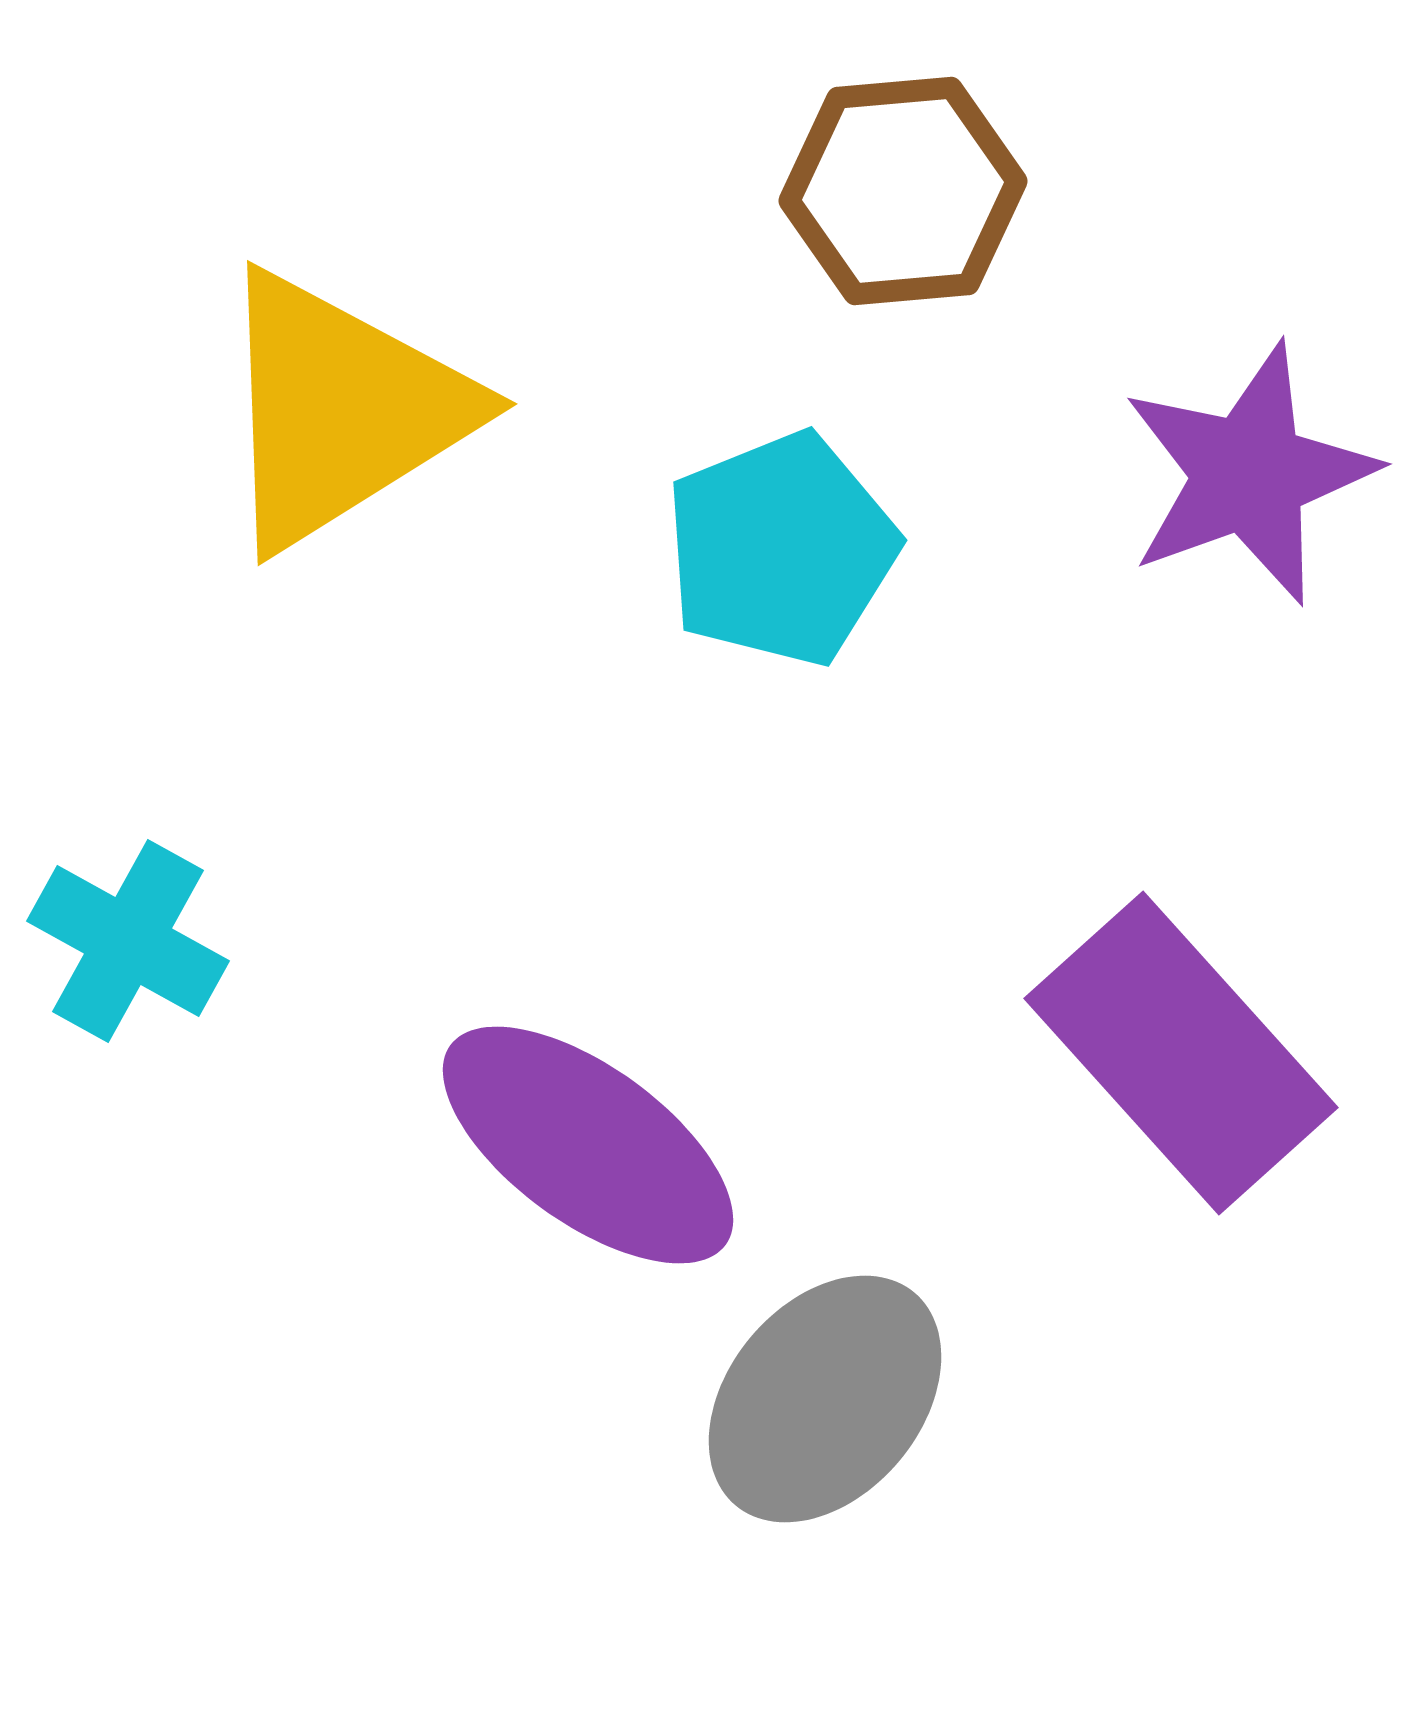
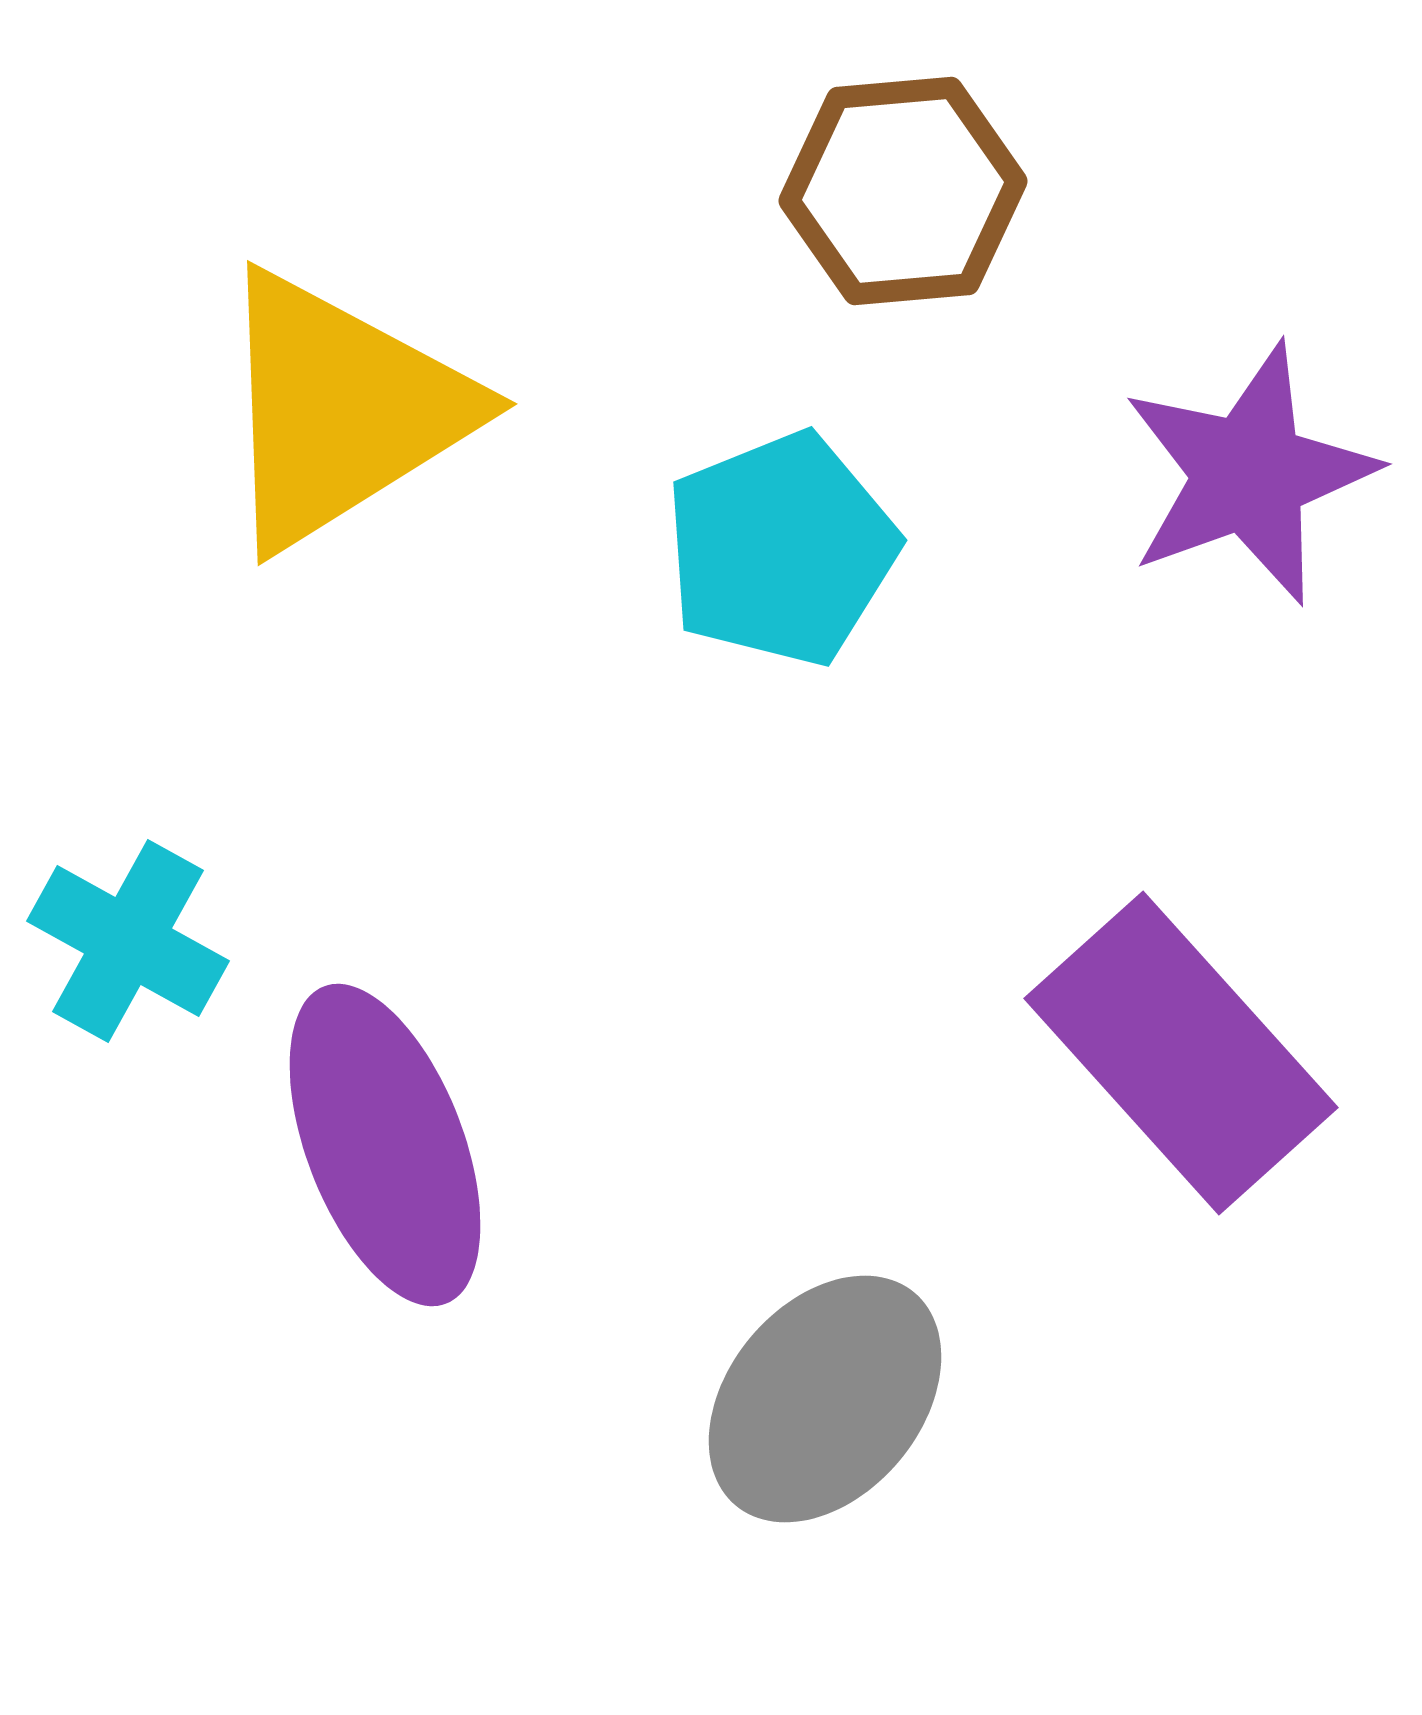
purple ellipse: moved 203 px left; rotated 33 degrees clockwise
